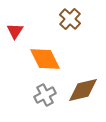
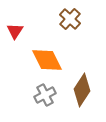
orange diamond: moved 2 px right, 1 px down
brown diamond: moved 1 px left; rotated 44 degrees counterclockwise
